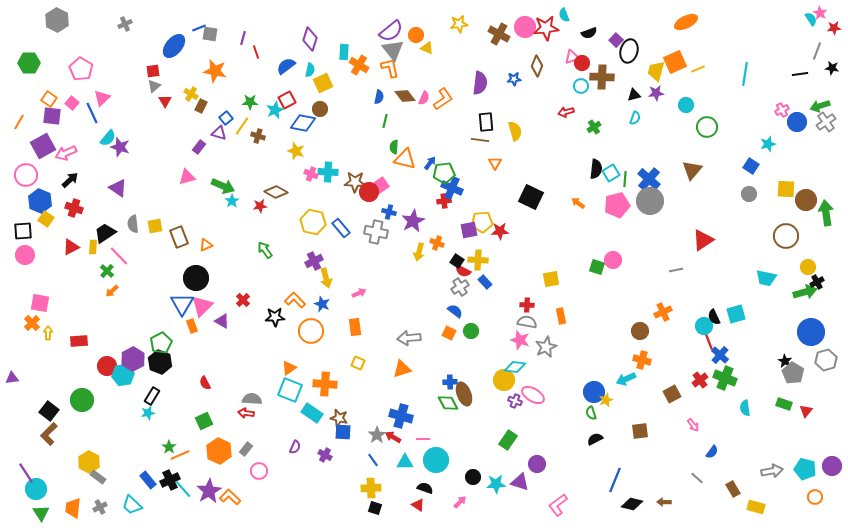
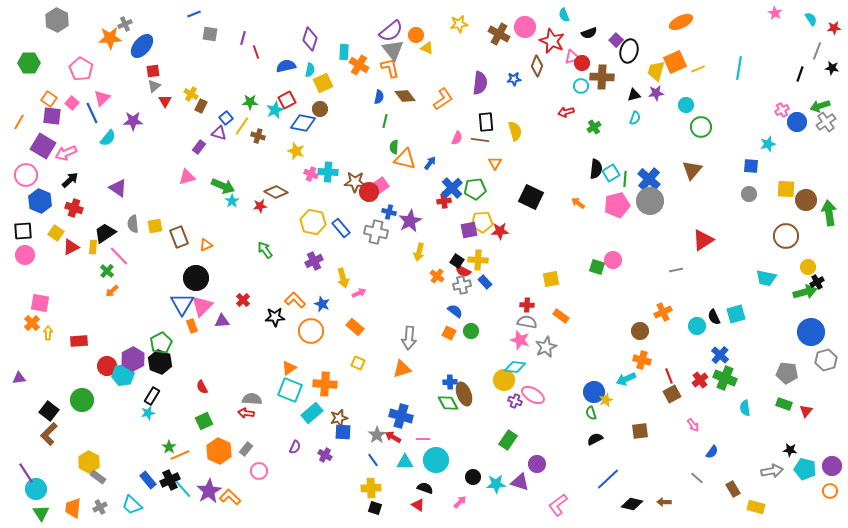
pink star at (820, 13): moved 45 px left
orange ellipse at (686, 22): moved 5 px left
blue line at (199, 28): moved 5 px left, 14 px up
red star at (546, 28): moved 6 px right, 13 px down; rotated 30 degrees clockwise
blue ellipse at (174, 46): moved 32 px left
blue semicircle at (286, 66): rotated 24 degrees clockwise
orange star at (215, 71): moved 105 px left, 33 px up; rotated 15 degrees counterclockwise
cyan line at (745, 74): moved 6 px left, 6 px up
black line at (800, 74): rotated 63 degrees counterclockwise
pink semicircle at (424, 98): moved 33 px right, 40 px down
green circle at (707, 127): moved 6 px left
purple square at (43, 146): rotated 30 degrees counterclockwise
purple star at (120, 147): moved 13 px right, 26 px up; rotated 18 degrees counterclockwise
blue square at (751, 166): rotated 28 degrees counterclockwise
green pentagon at (444, 173): moved 31 px right, 16 px down
blue cross at (452, 188): rotated 25 degrees clockwise
green arrow at (826, 213): moved 3 px right
yellow square at (46, 219): moved 10 px right, 14 px down
purple star at (413, 221): moved 3 px left
orange cross at (437, 243): moved 33 px down; rotated 16 degrees clockwise
yellow arrow at (326, 278): moved 17 px right
gray cross at (460, 287): moved 2 px right, 2 px up; rotated 18 degrees clockwise
orange rectangle at (561, 316): rotated 42 degrees counterclockwise
purple triangle at (222, 321): rotated 35 degrees counterclockwise
cyan circle at (704, 326): moved 7 px left
orange rectangle at (355, 327): rotated 42 degrees counterclockwise
gray arrow at (409, 338): rotated 80 degrees counterclockwise
red line at (709, 342): moved 40 px left, 34 px down
black star at (785, 361): moved 5 px right, 89 px down; rotated 24 degrees counterclockwise
gray pentagon at (793, 373): moved 6 px left; rotated 25 degrees counterclockwise
purple triangle at (12, 378): moved 7 px right
red semicircle at (205, 383): moved 3 px left, 4 px down
cyan rectangle at (312, 413): rotated 75 degrees counterclockwise
brown star at (339, 418): rotated 30 degrees counterclockwise
blue line at (615, 480): moved 7 px left, 1 px up; rotated 25 degrees clockwise
orange circle at (815, 497): moved 15 px right, 6 px up
